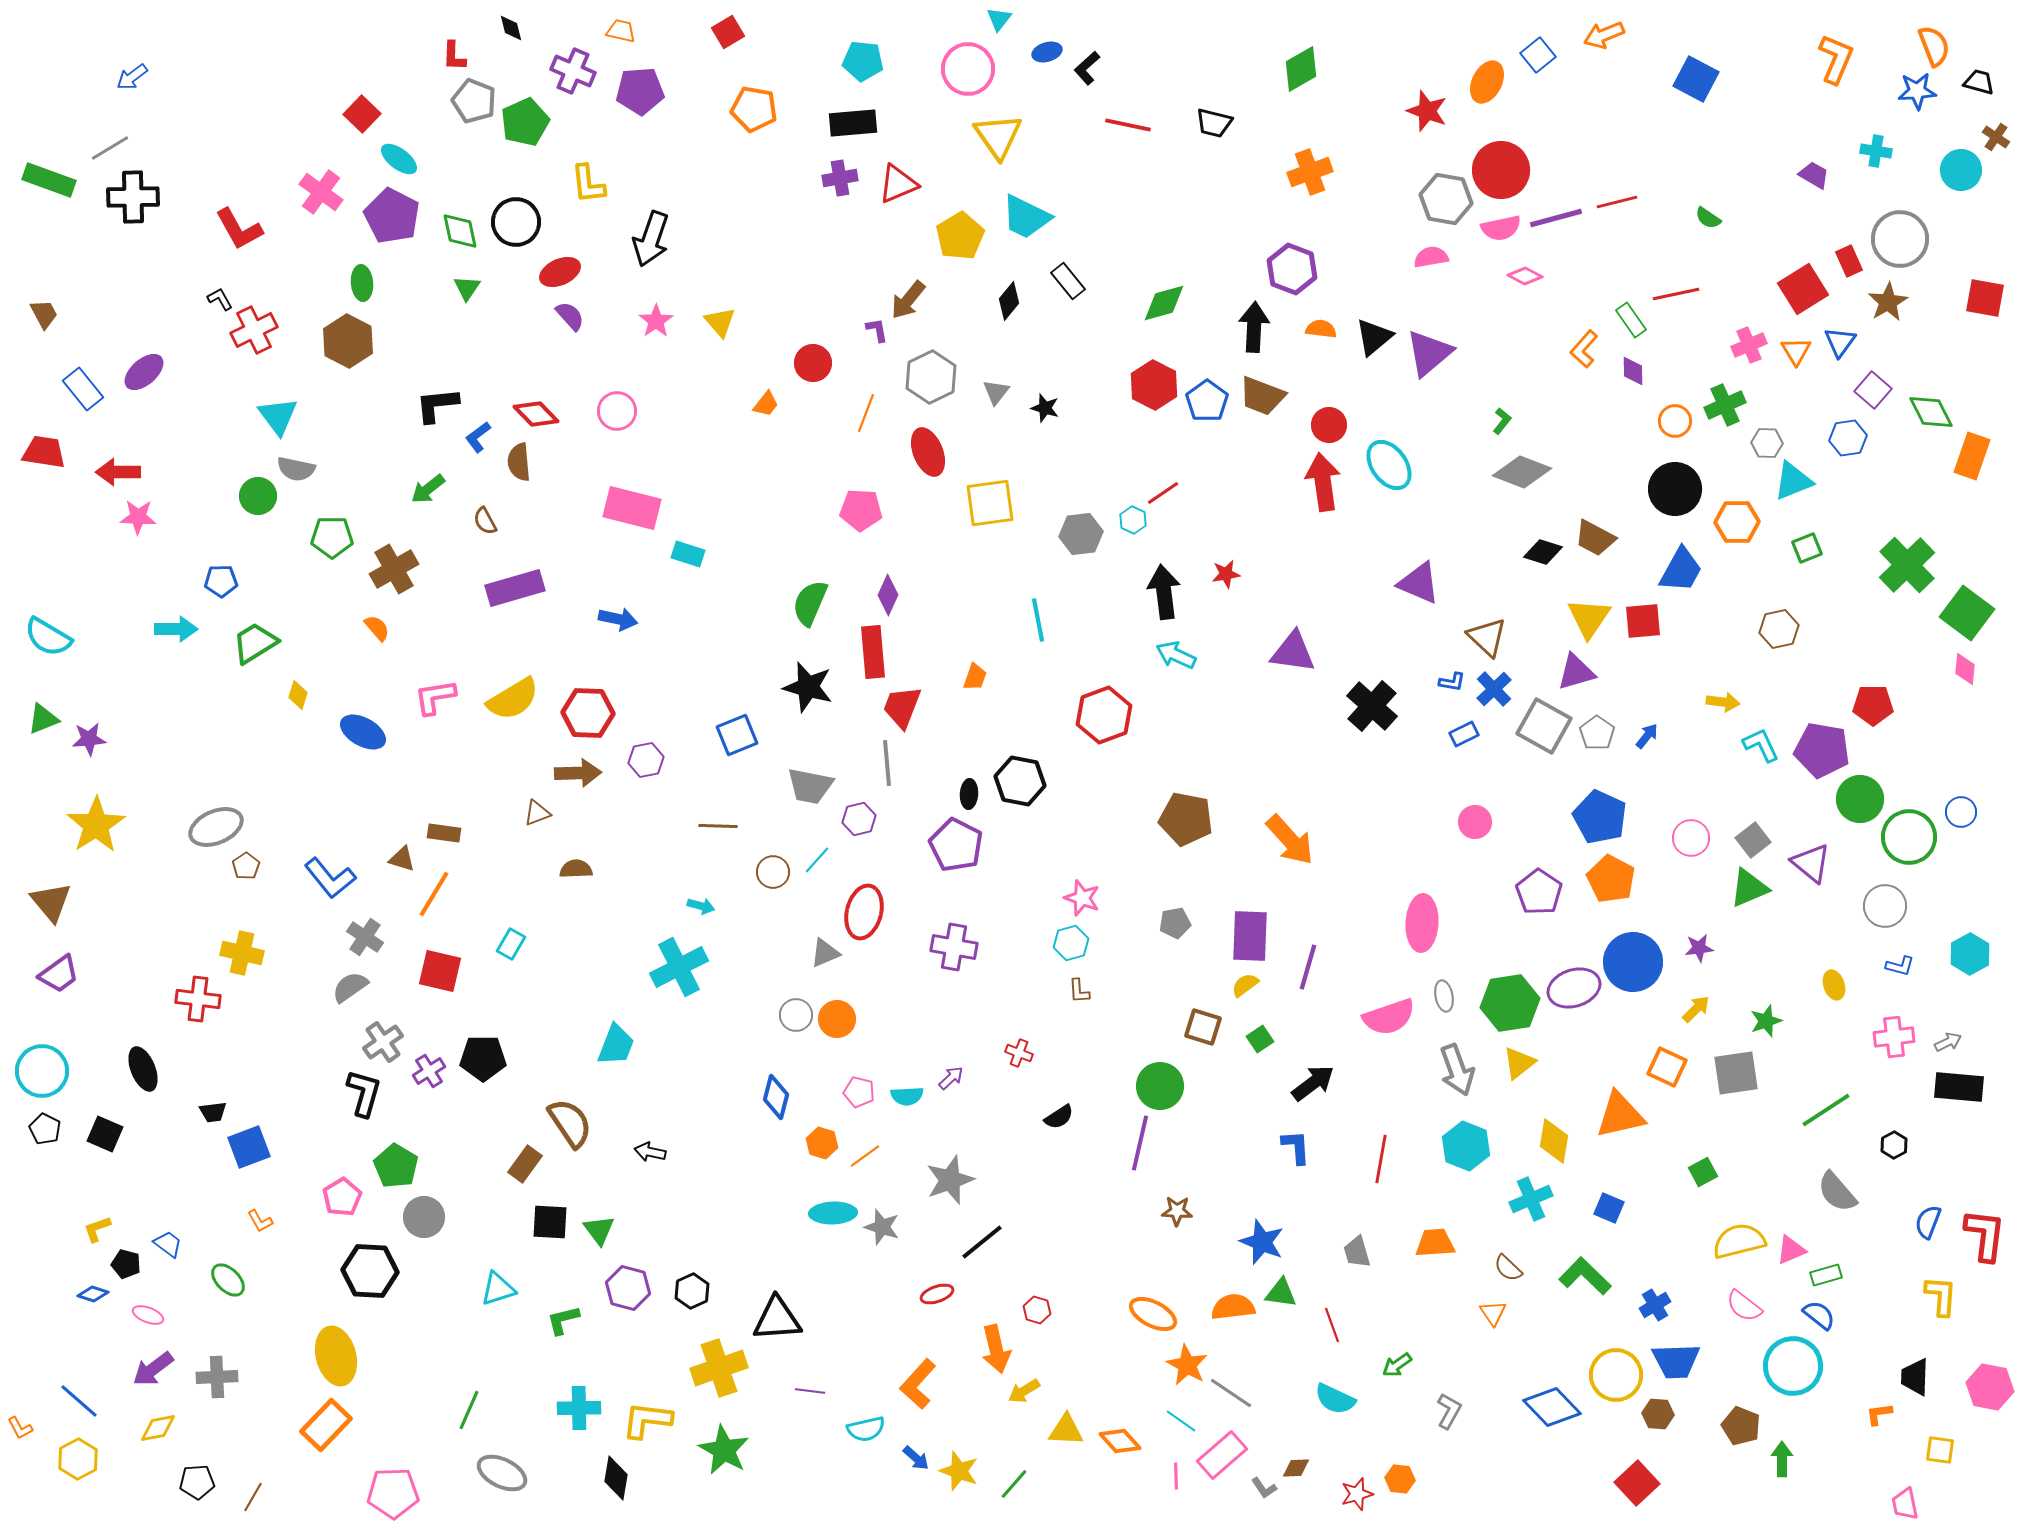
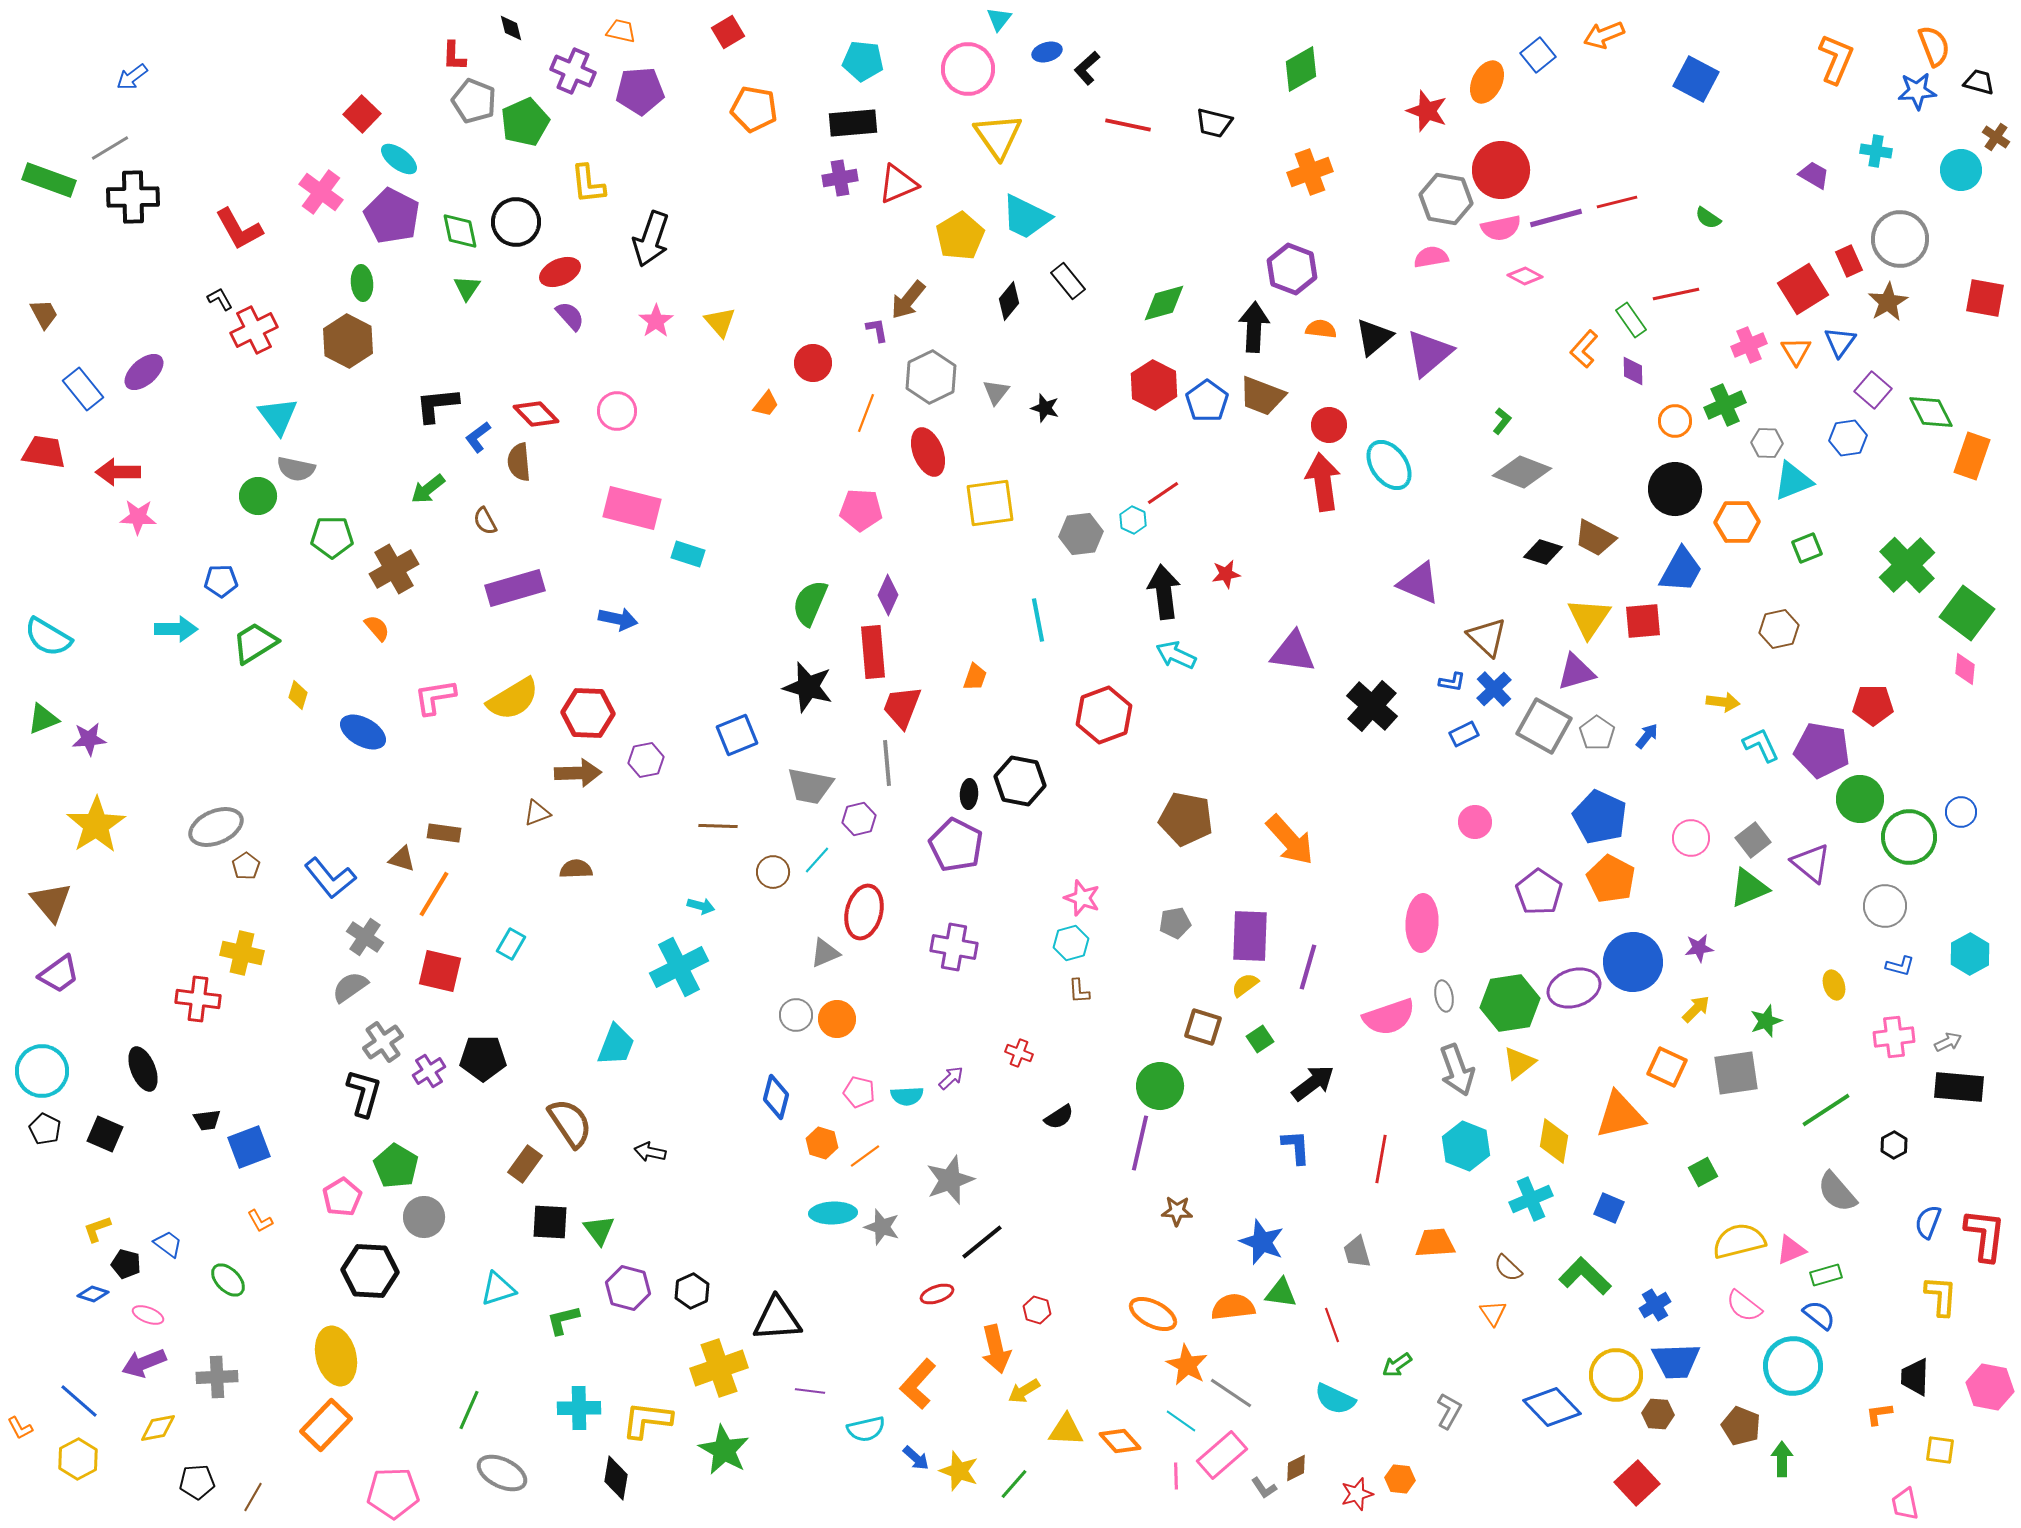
black trapezoid at (213, 1112): moved 6 px left, 8 px down
purple arrow at (153, 1369): moved 9 px left, 6 px up; rotated 15 degrees clockwise
brown diamond at (1296, 1468): rotated 24 degrees counterclockwise
